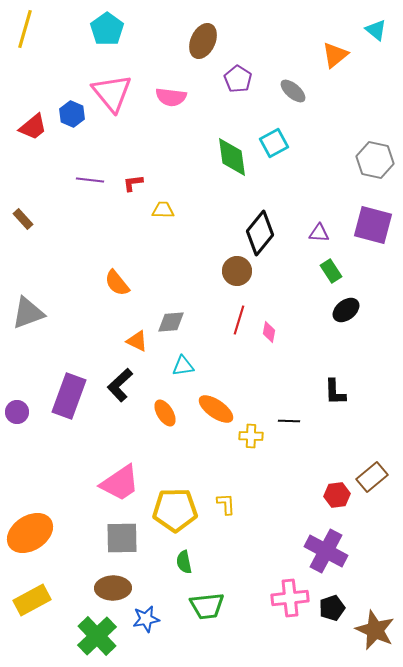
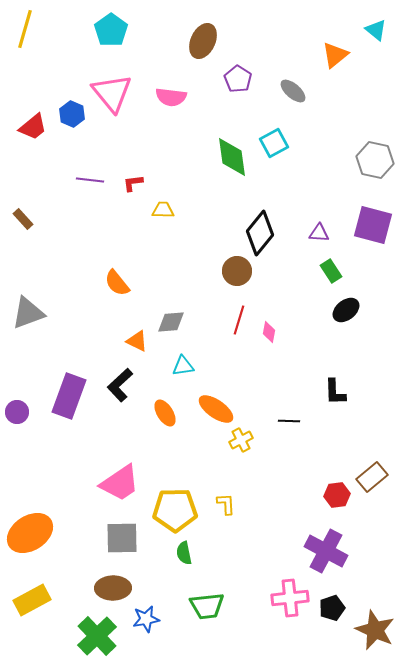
cyan pentagon at (107, 29): moved 4 px right, 1 px down
yellow cross at (251, 436): moved 10 px left, 4 px down; rotated 30 degrees counterclockwise
green semicircle at (184, 562): moved 9 px up
